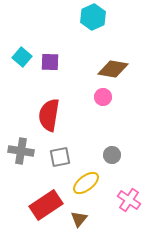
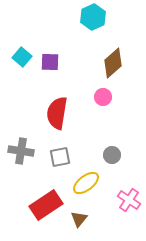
brown diamond: moved 6 px up; rotated 52 degrees counterclockwise
red semicircle: moved 8 px right, 2 px up
